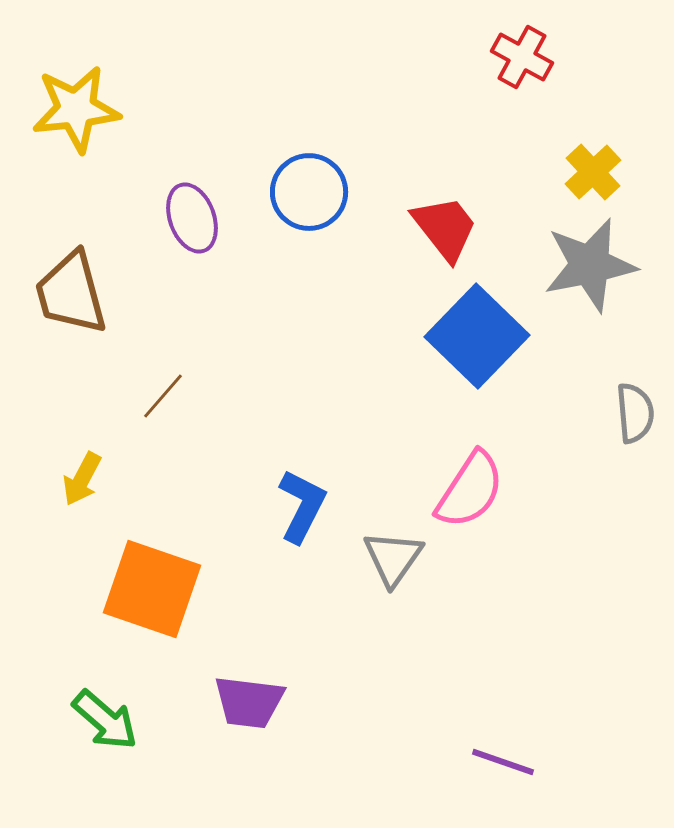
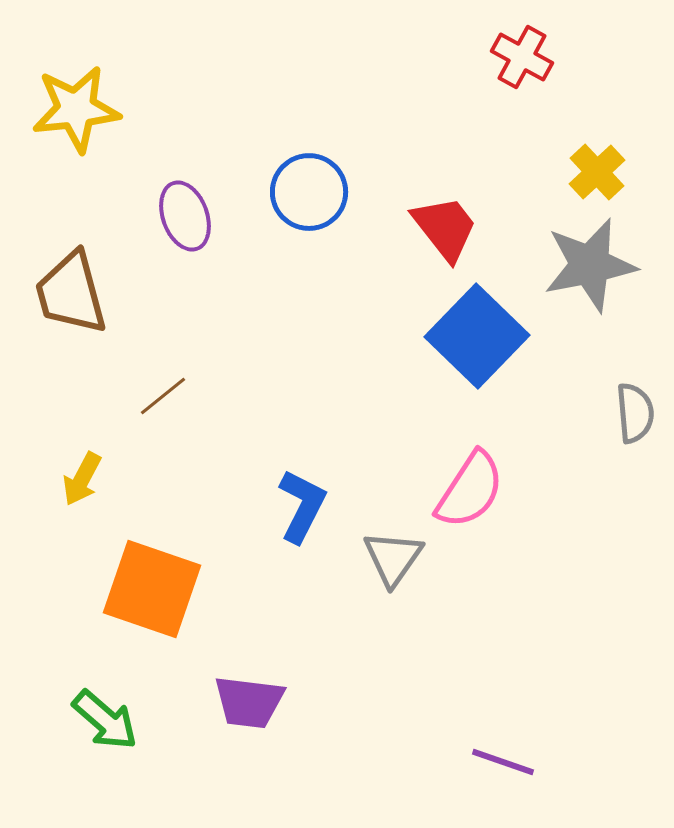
yellow cross: moved 4 px right
purple ellipse: moved 7 px left, 2 px up
brown line: rotated 10 degrees clockwise
